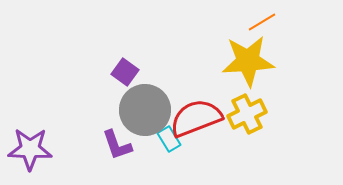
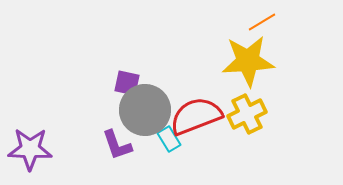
purple square: moved 2 px right, 11 px down; rotated 24 degrees counterclockwise
red semicircle: moved 2 px up
